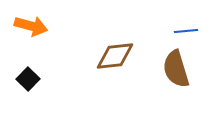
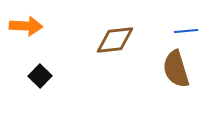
orange arrow: moved 5 px left; rotated 12 degrees counterclockwise
brown diamond: moved 16 px up
black square: moved 12 px right, 3 px up
